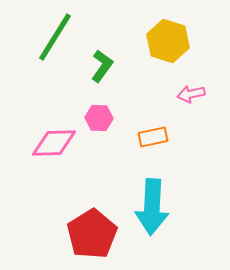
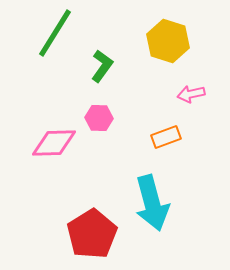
green line: moved 4 px up
orange rectangle: moved 13 px right; rotated 8 degrees counterclockwise
cyan arrow: moved 4 px up; rotated 18 degrees counterclockwise
